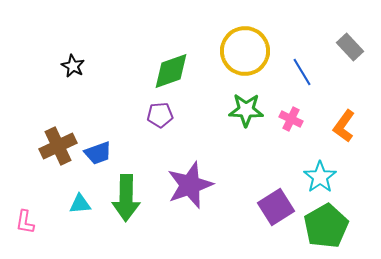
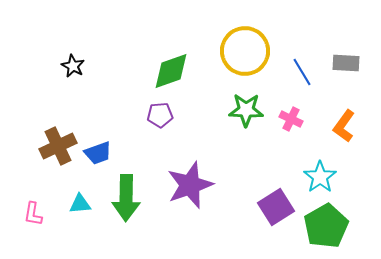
gray rectangle: moved 4 px left, 16 px down; rotated 44 degrees counterclockwise
pink L-shape: moved 8 px right, 8 px up
